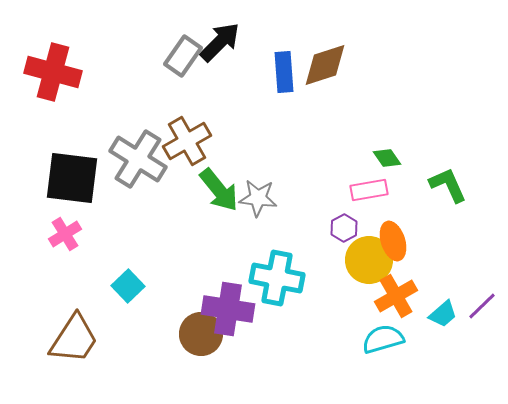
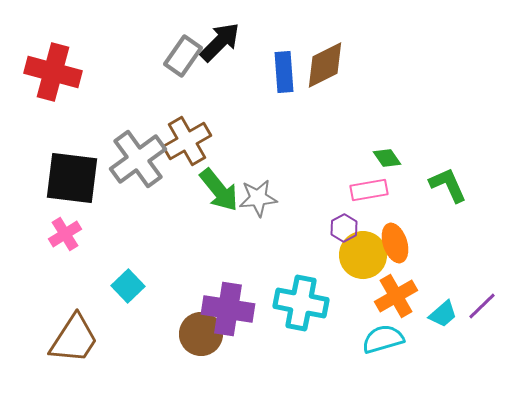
brown diamond: rotated 9 degrees counterclockwise
gray cross: rotated 22 degrees clockwise
gray star: rotated 12 degrees counterclockwise
orange ellipse: moved 2 px right, 2 px down
yellow circle: moved 6 px left, 5 px up
cyan cross: moved 24 px right, 25 px down
